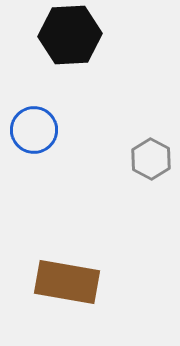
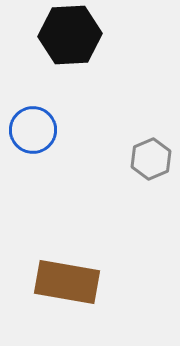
blue circle: moved 1 px left
gray hexagon: rotated 9 degrees clockwise
